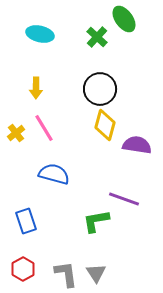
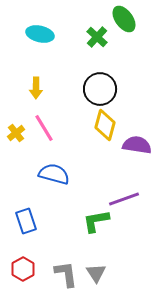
purple line: rotated 40 degrees counterclockwise
